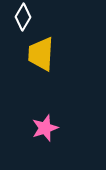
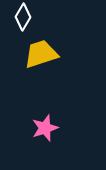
yellow trapezoid: rotated 69 degrees clockwise
